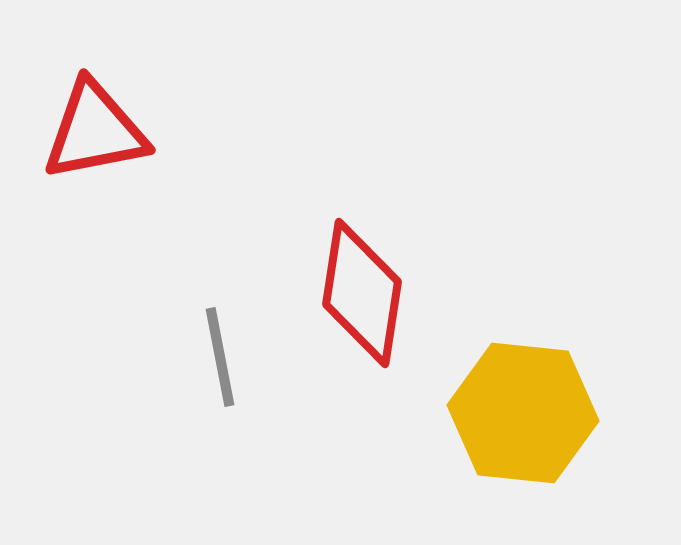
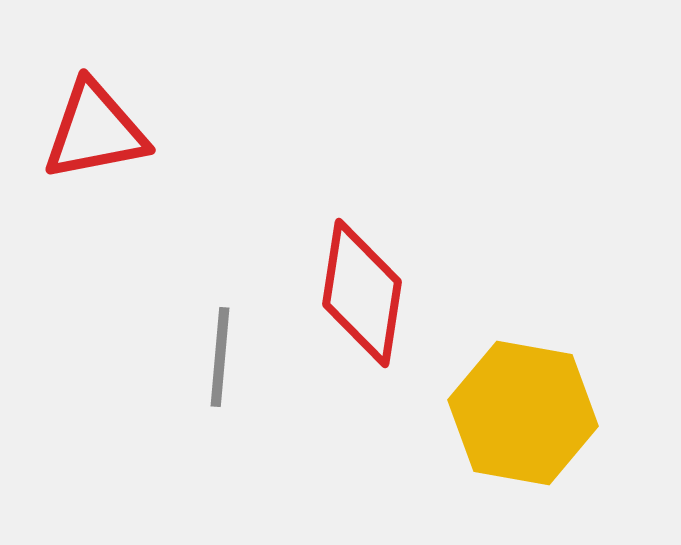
gray line: rotated 16 degrees clockwise
yellow hexagon: rotated 4 degrees clockwise
